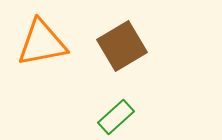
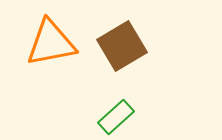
orange triangle: moved 9 px right
